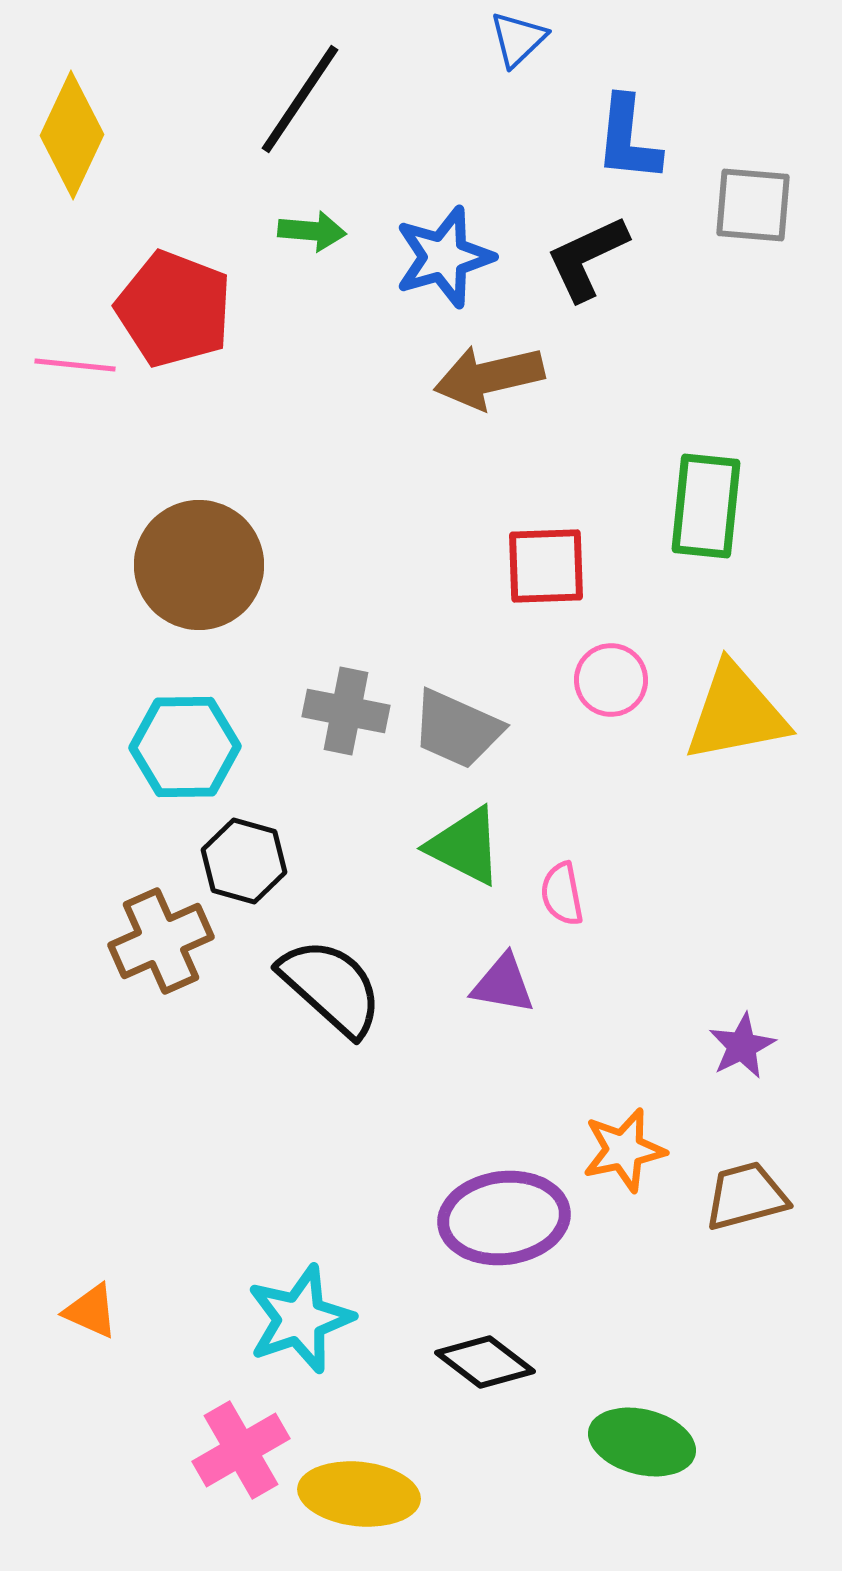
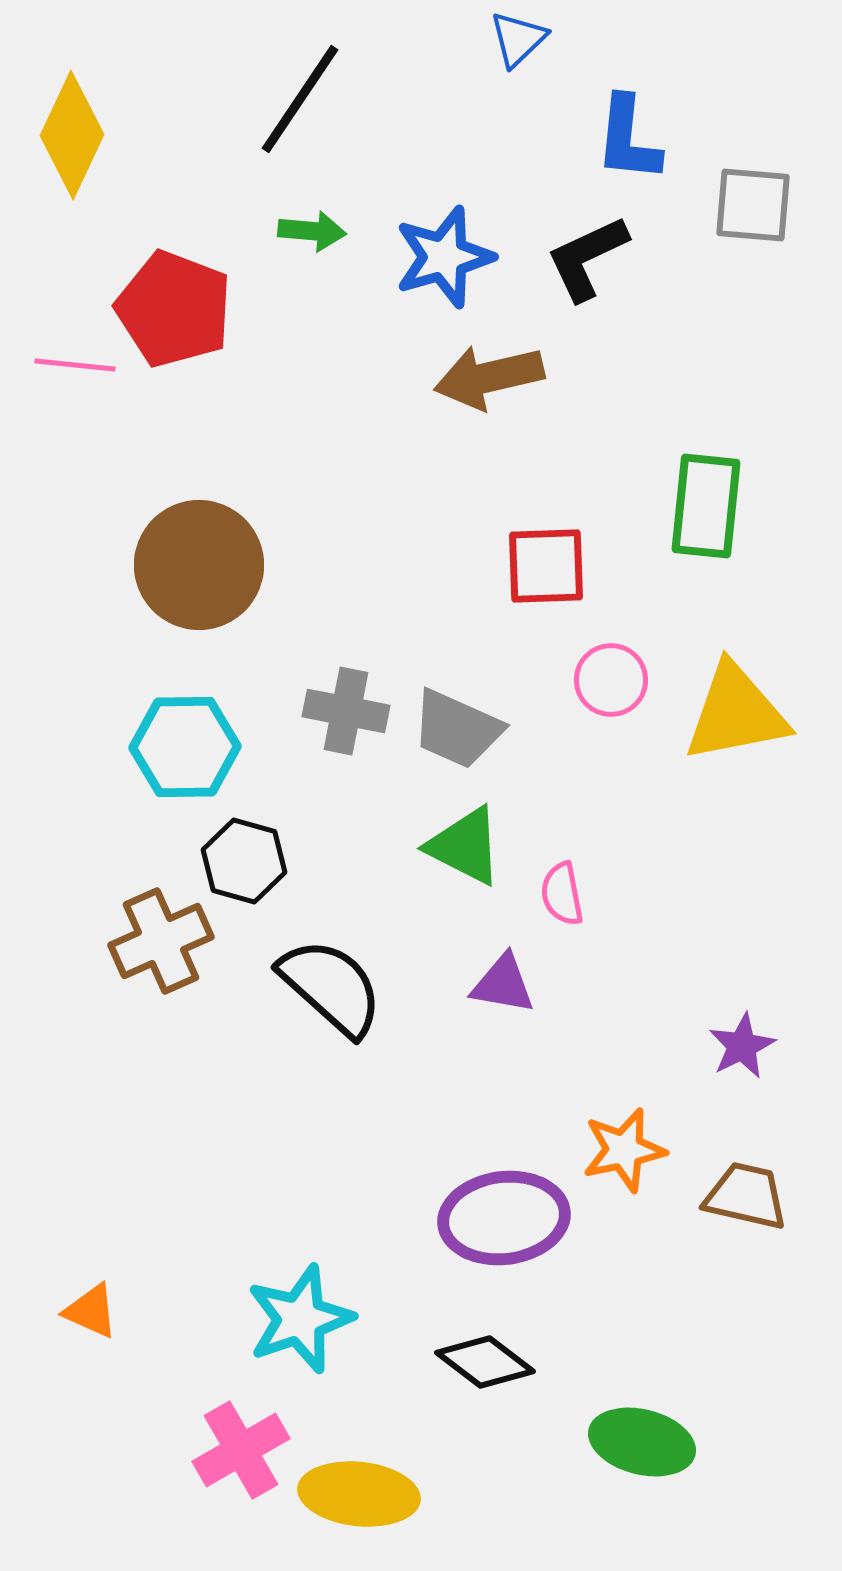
brown trapezoid: rotated 28 degrees clockwise
